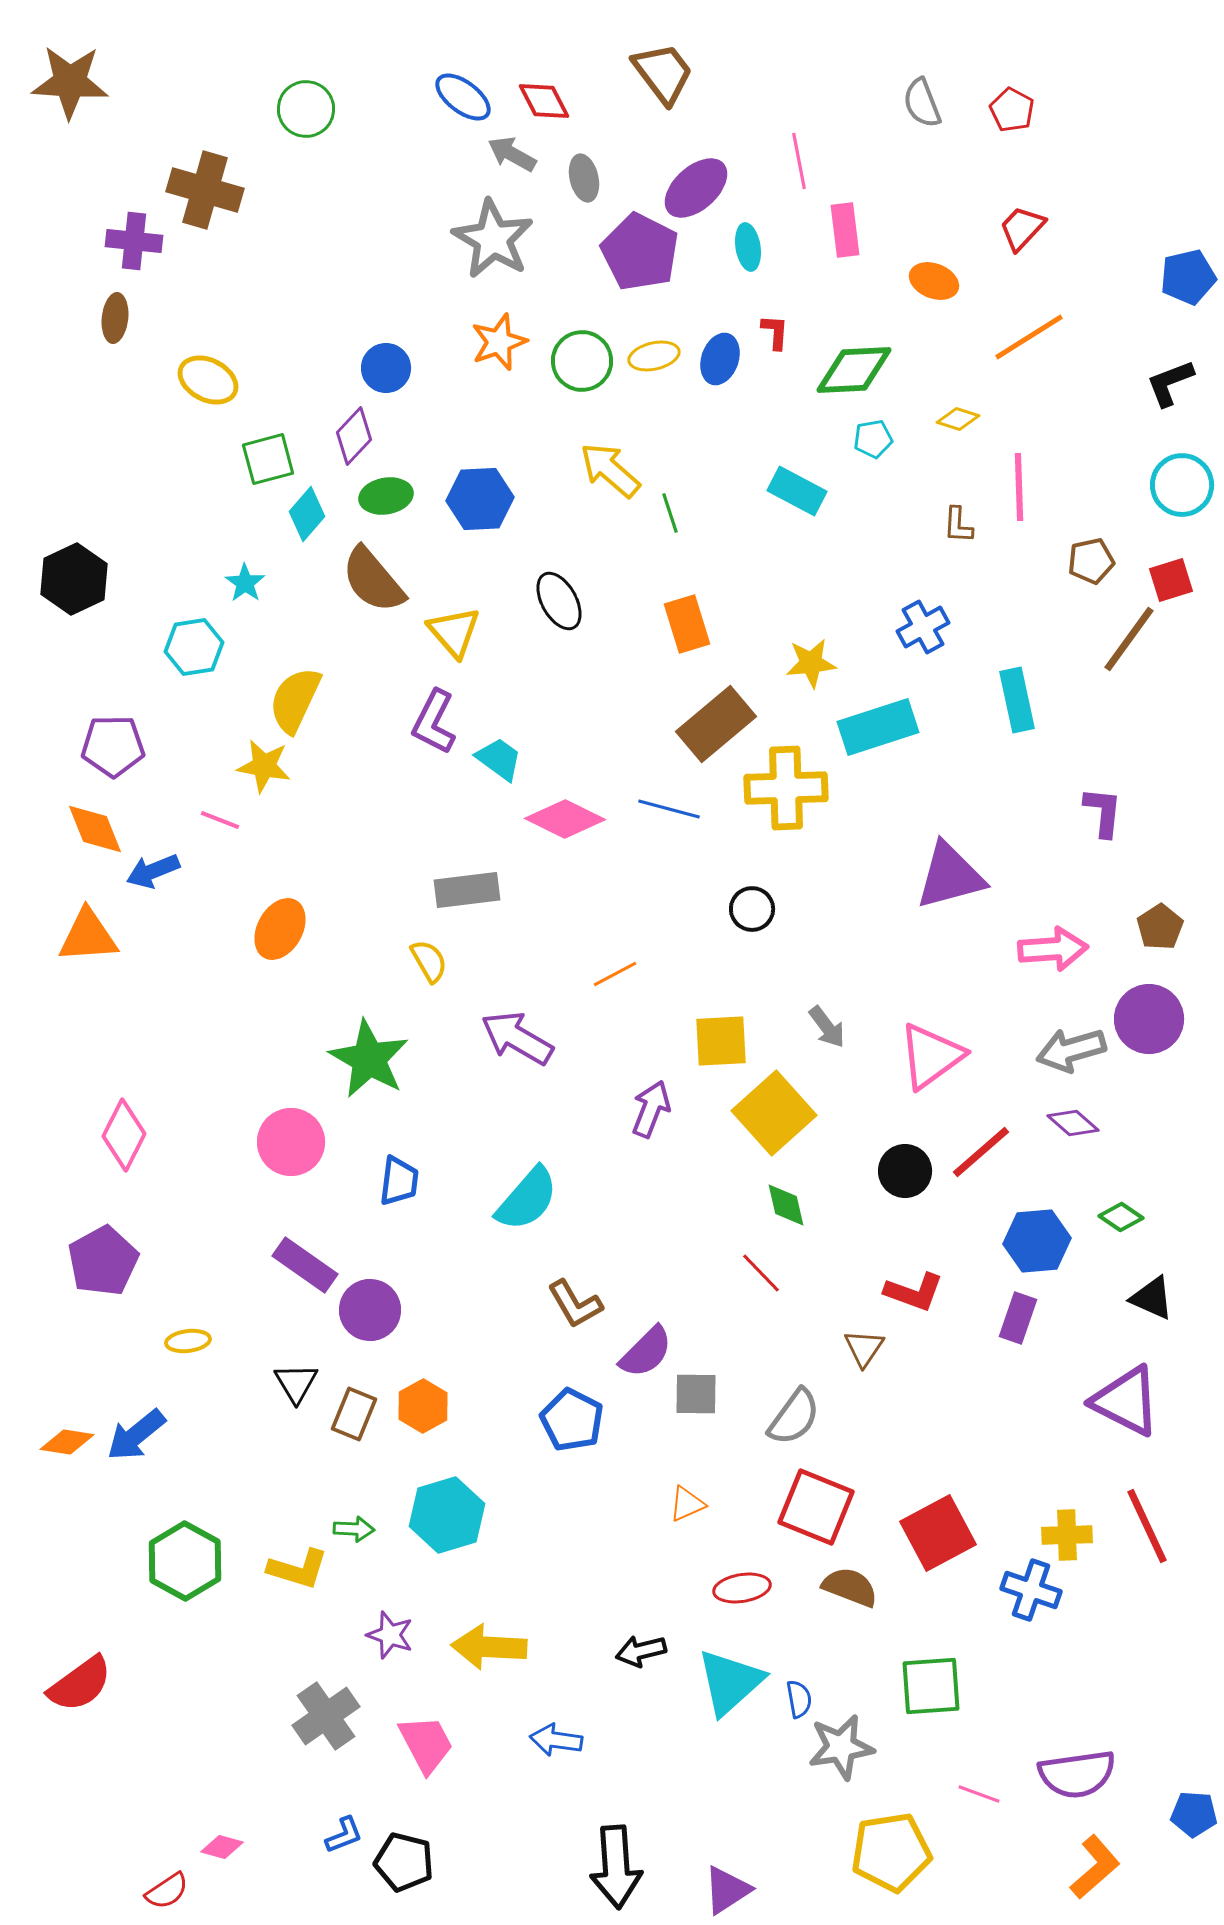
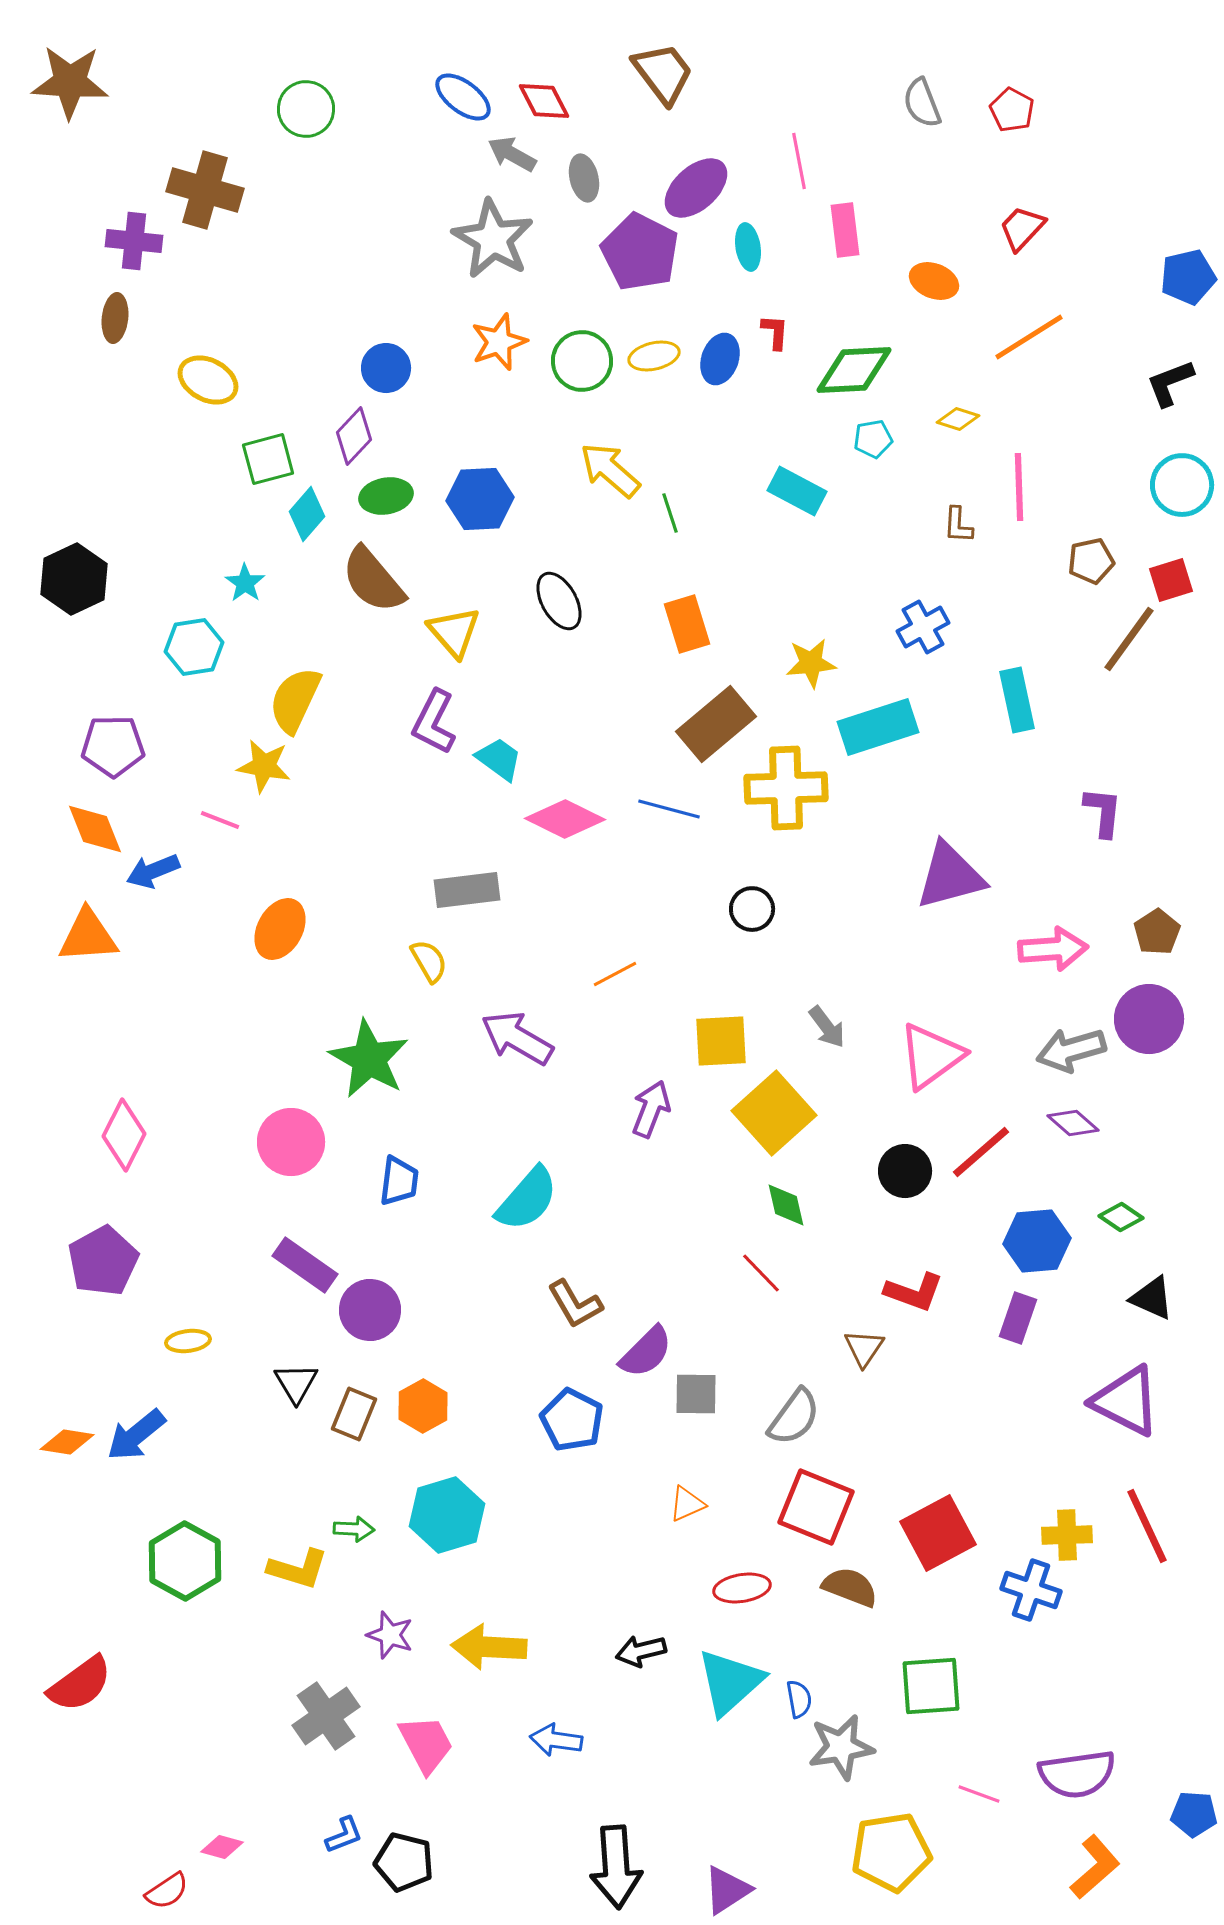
brown pentagon at (1160, 927): moved 3 px left, 5 px down
